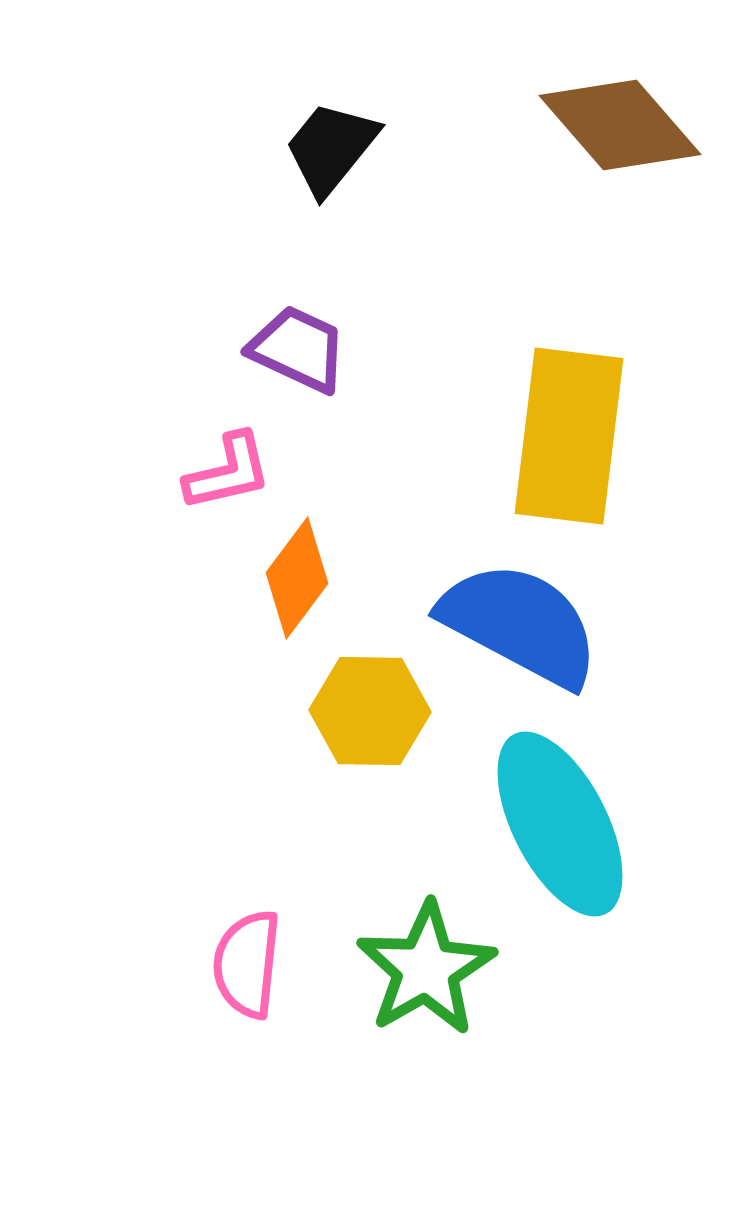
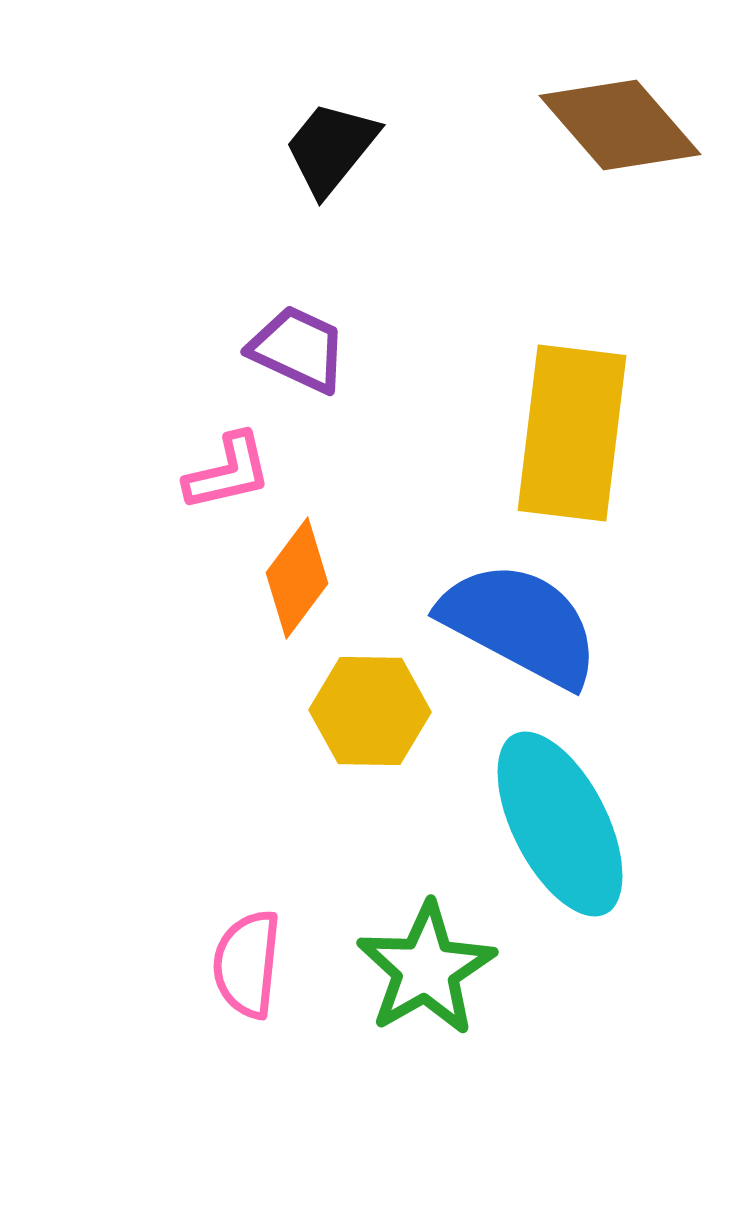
yellow rectangle: moved 3 px right, 3 px up
